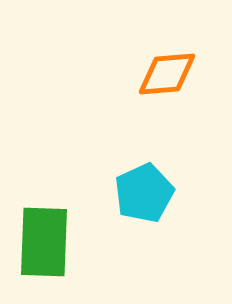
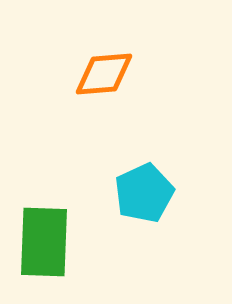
orange diamond: moved 63 px left
